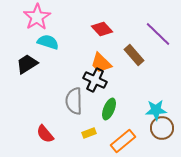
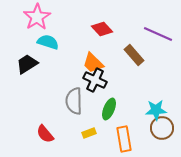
purple line: rotated 20 degrees counterclockwise
orange trapezoid: moved 8 px left
orange rectangle: moved 1 px right, 2 px up; rotated 60 degrees counterclockwise
